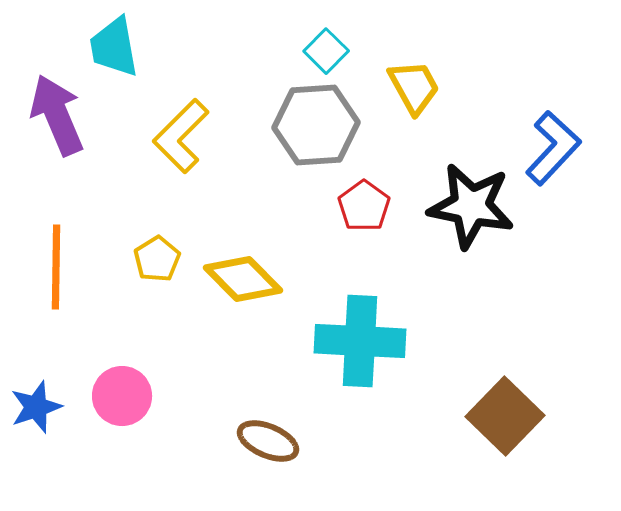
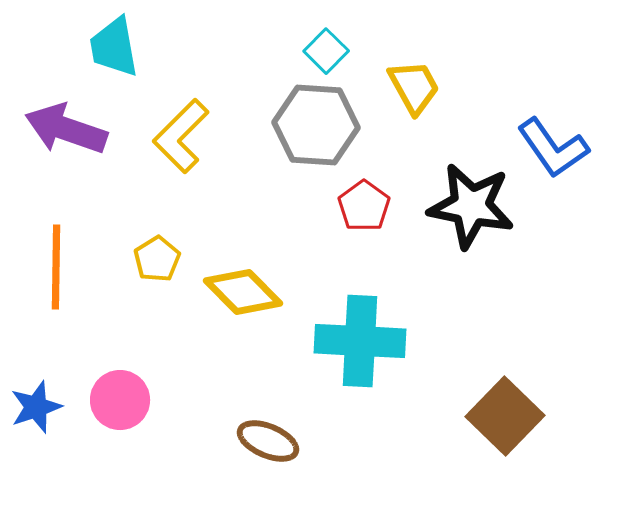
purple arrow: moved 9 px right, 14 px down; rotated 48 degrees counterclockwise
gray hexagon: rotated 8 degrees clockwise
blue L-shape: rotated 102 degrees clockwise
yellow diamond: moved 13 px down
pink circle: moved 2 px left, 4 px down
